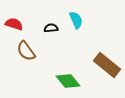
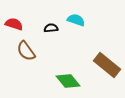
cyan semicircle: rotated 48 degrees counterclockwise
